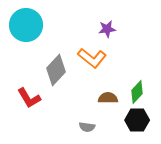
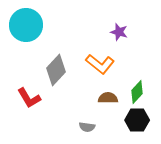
purple star: moved 12 px right, 3 px down; rotated 24 degrees clockwise
orange L-shape: moved 8 px right, 6 px down
